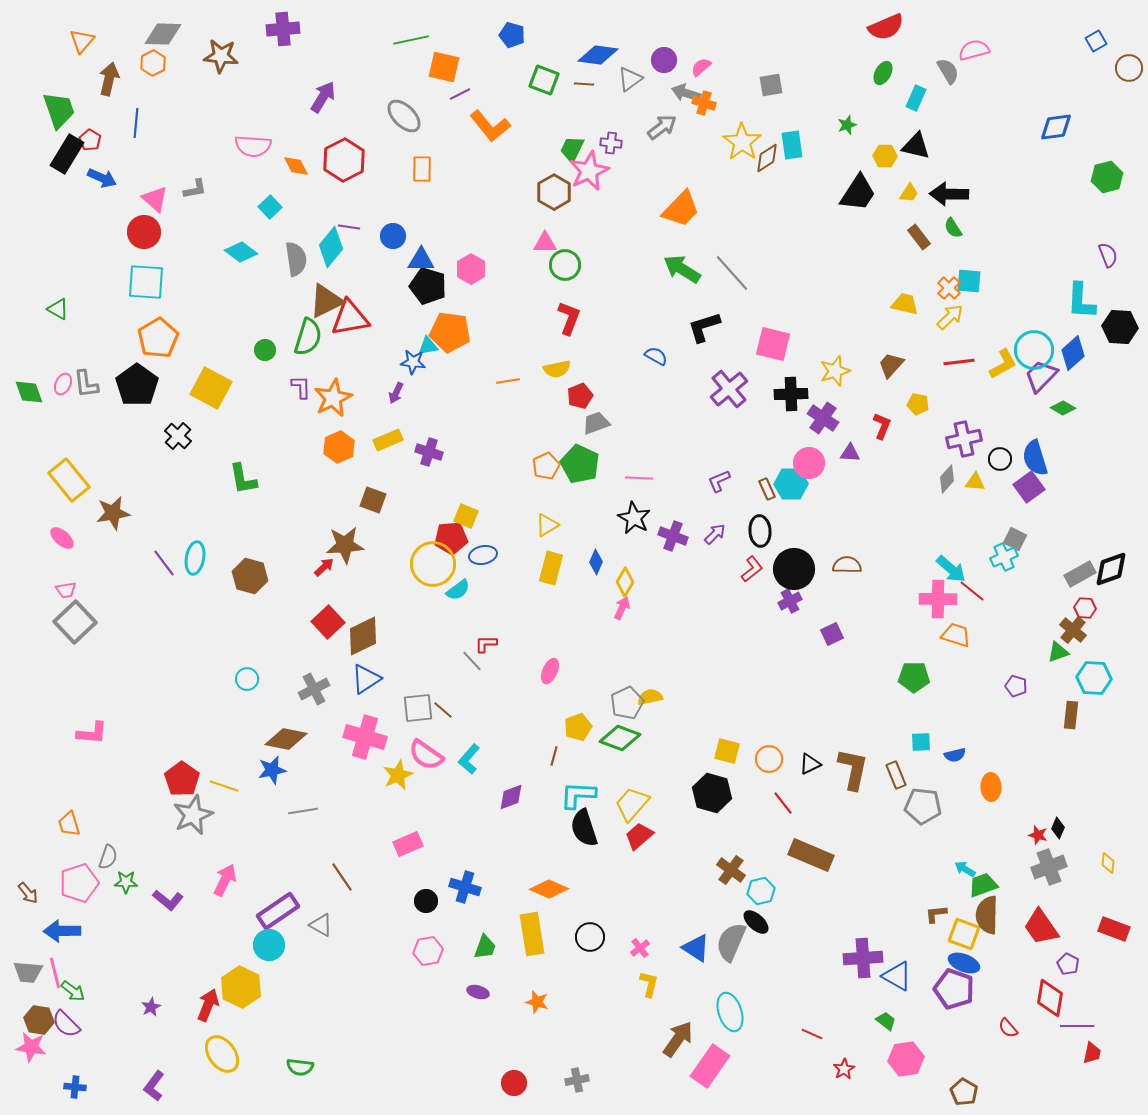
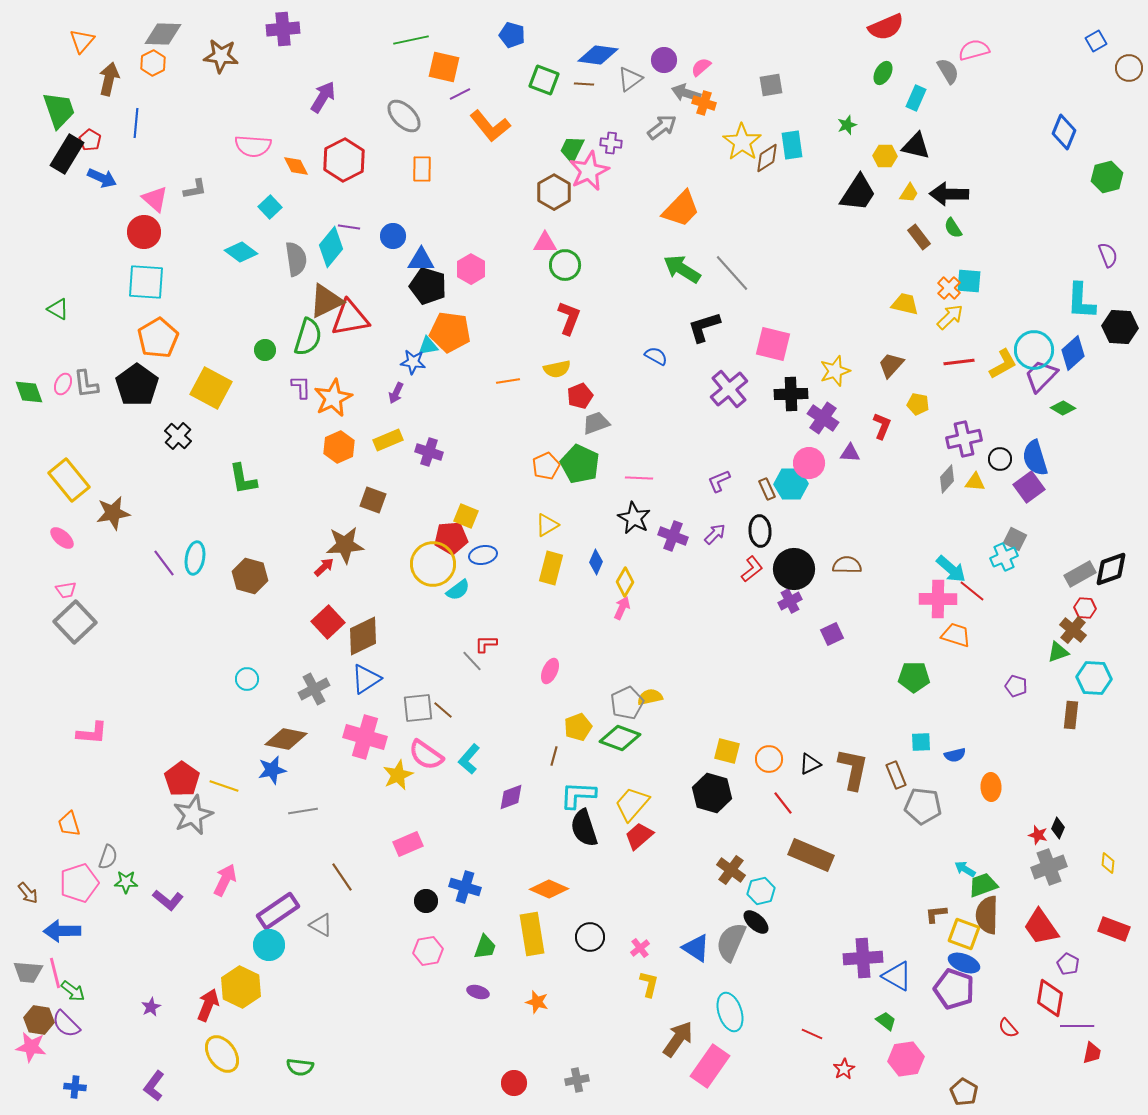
blue diamond at (1056, 127): moved 8 px right, 5 px down; rotated 60 degrees counterclockwise
